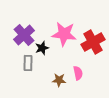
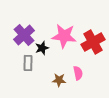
pink star: moved 2 px down
